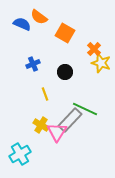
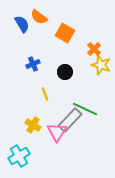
blue semicircle: rotated 36 degrees clockwise
yellow star: moved 2 px down
yellow cross: moved 8 px left
cyan cross: moved 1 px left, 2 px down
